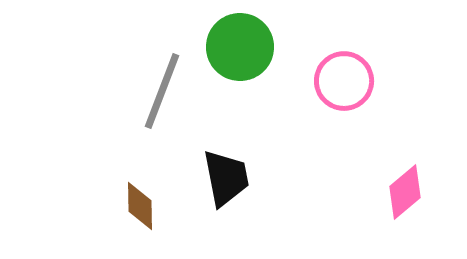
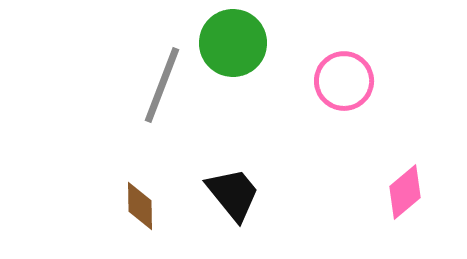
green circle: moved 7 px left, 4 px up
gray line: moved 6 px up
black trapezoid: moved 7 px right, 16 px down; rotated 28 degrees counterclockwise
